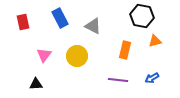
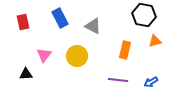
black hexagon: moved 2 px right, 1 px up
blue arrow: moved 1 px left, 4 px down
black triangle: moved 10 px left, 10 px up
